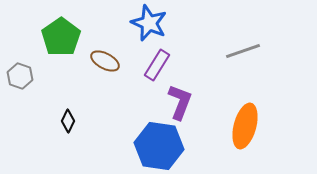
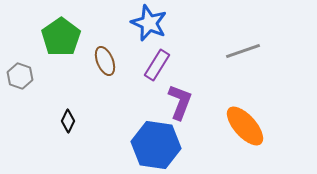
brown ellipse: rotated 40 degrees clockwise
orange ellipse: rotated 57 degrees counterclockwise
blue hexagon: moved 3 px left, 1 px up
